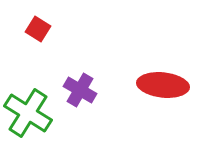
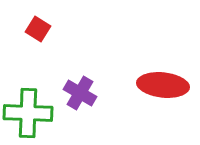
purple cross: moved 3 px down
green cross: rotated 30 degrees counterclockwise
